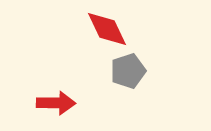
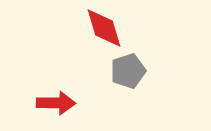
red diamond: moved 3 px left, 1 px up; rotated 9 degrees clockwise
